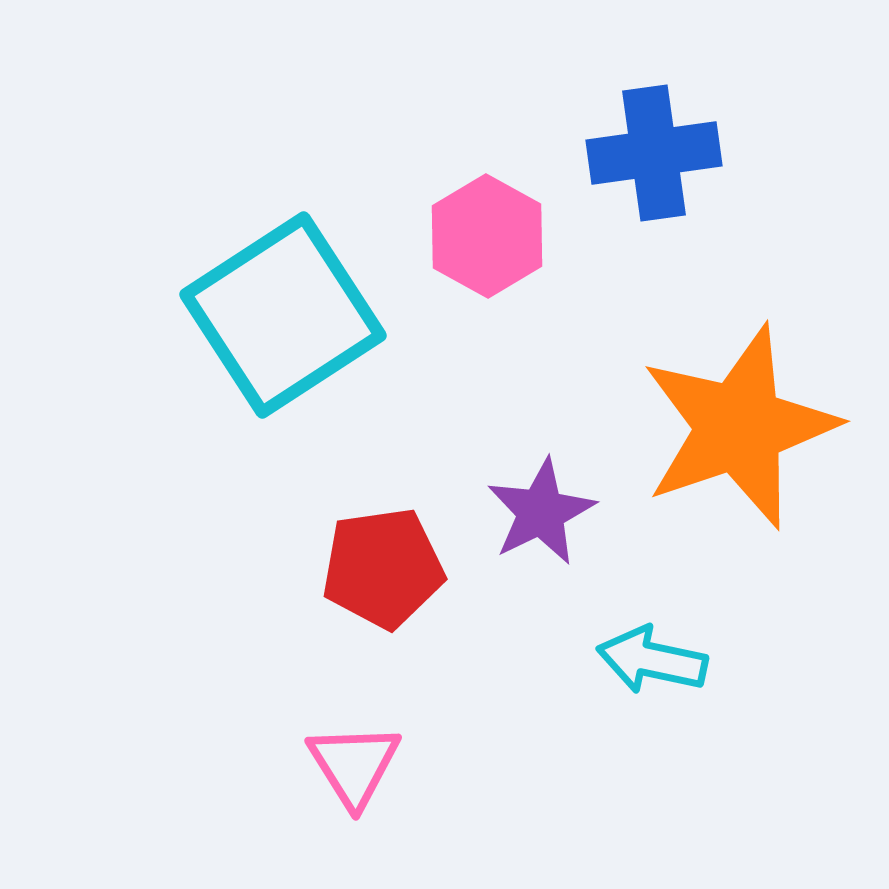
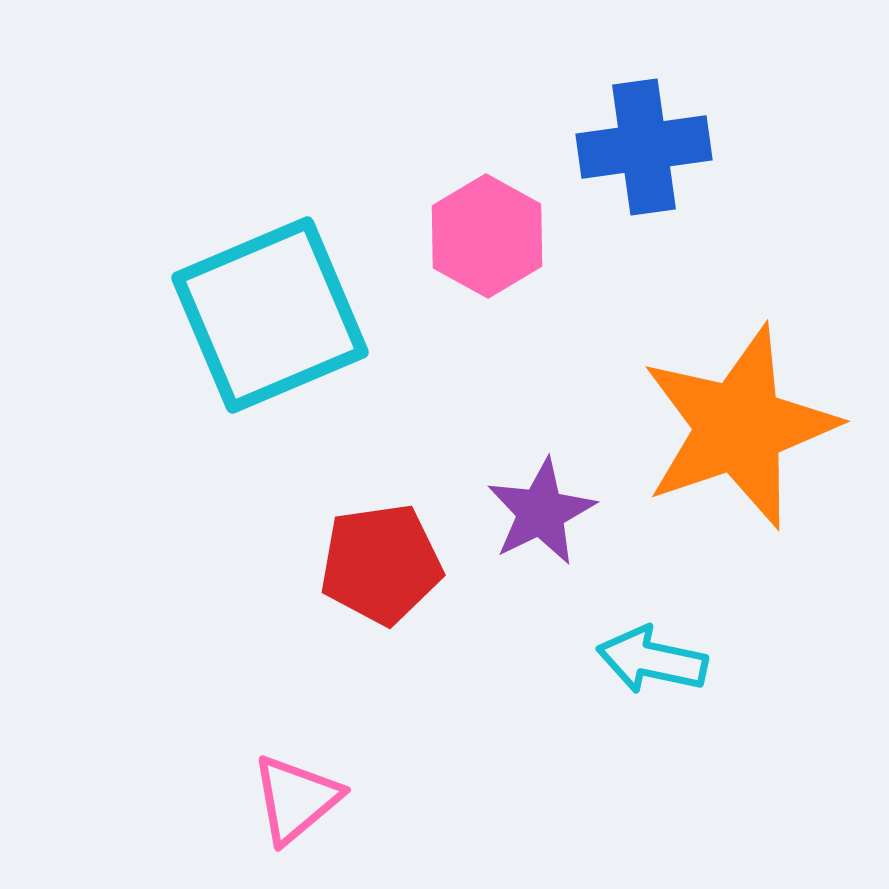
blue cross: moved 10 px left, 6 px up
cyan square: moved 13 px left; rotated 10 degrees clockwise
red pentagon: moved 2 px left, 4 px up
pink triangle: moved 58 px left, 34 px down; rotated 22 degrees clockwise
